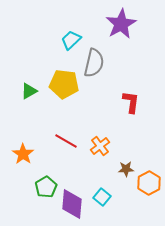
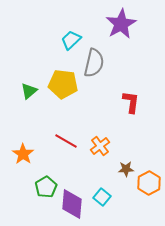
yellow pentagon: moved 1 px left
green triangle: rotated 12 degrees counterclockwise
